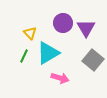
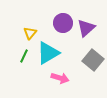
purple triangle: rotated 18 degrees clockwise
yellow triangle: rotated 24 degrees clockwise
